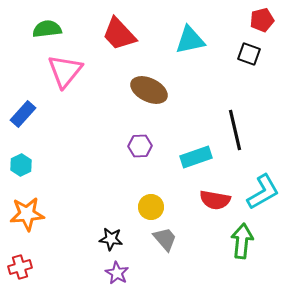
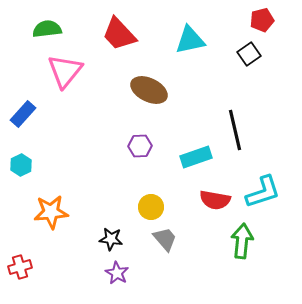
black square: rotated 35 degrees clockwise
cyan L-shape: rotated 12 degrees clockwise
orange star: moved 24 px right, 2 px up
